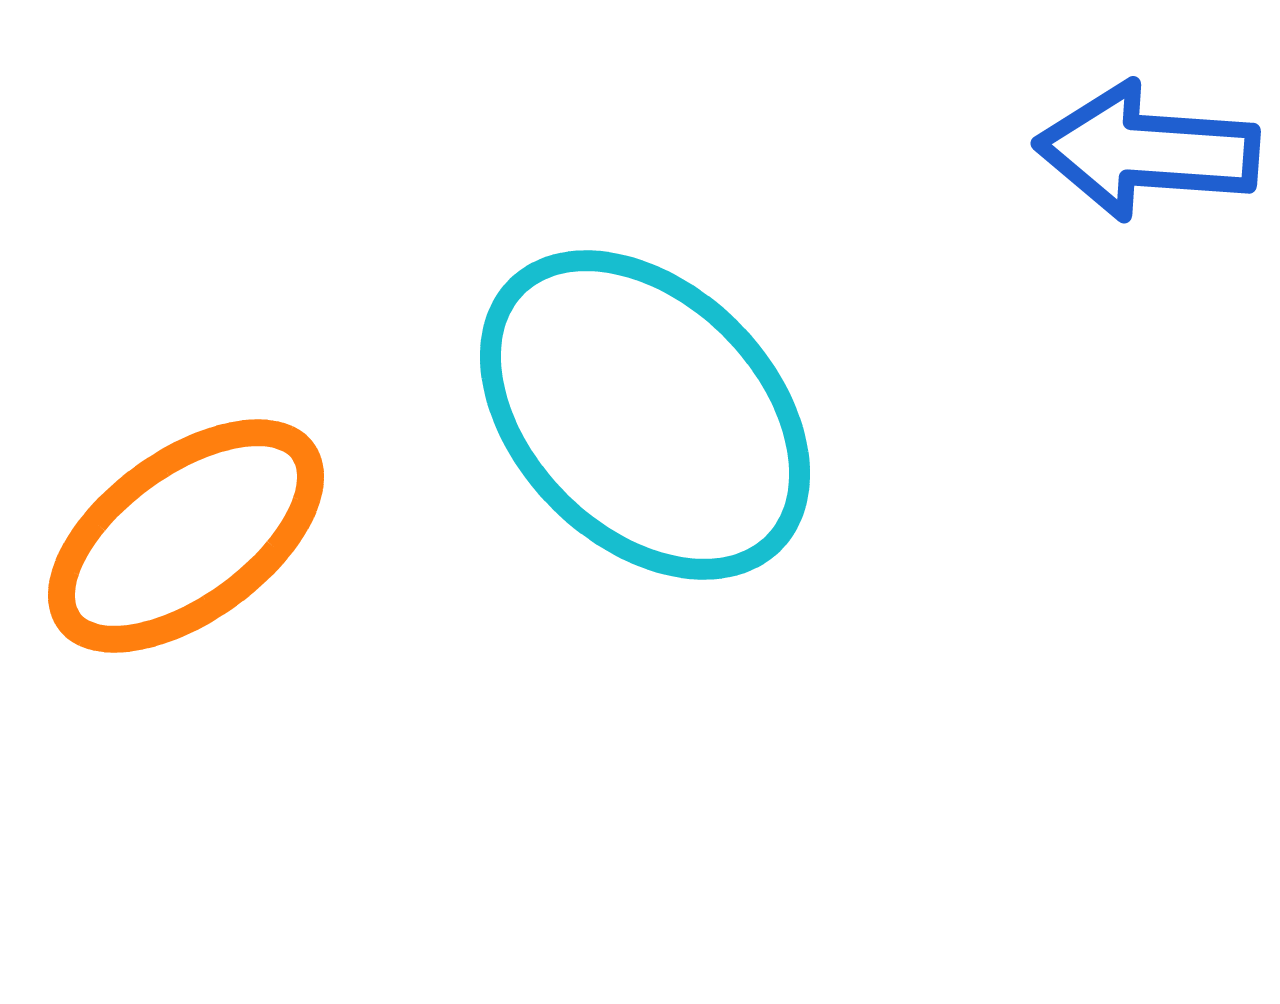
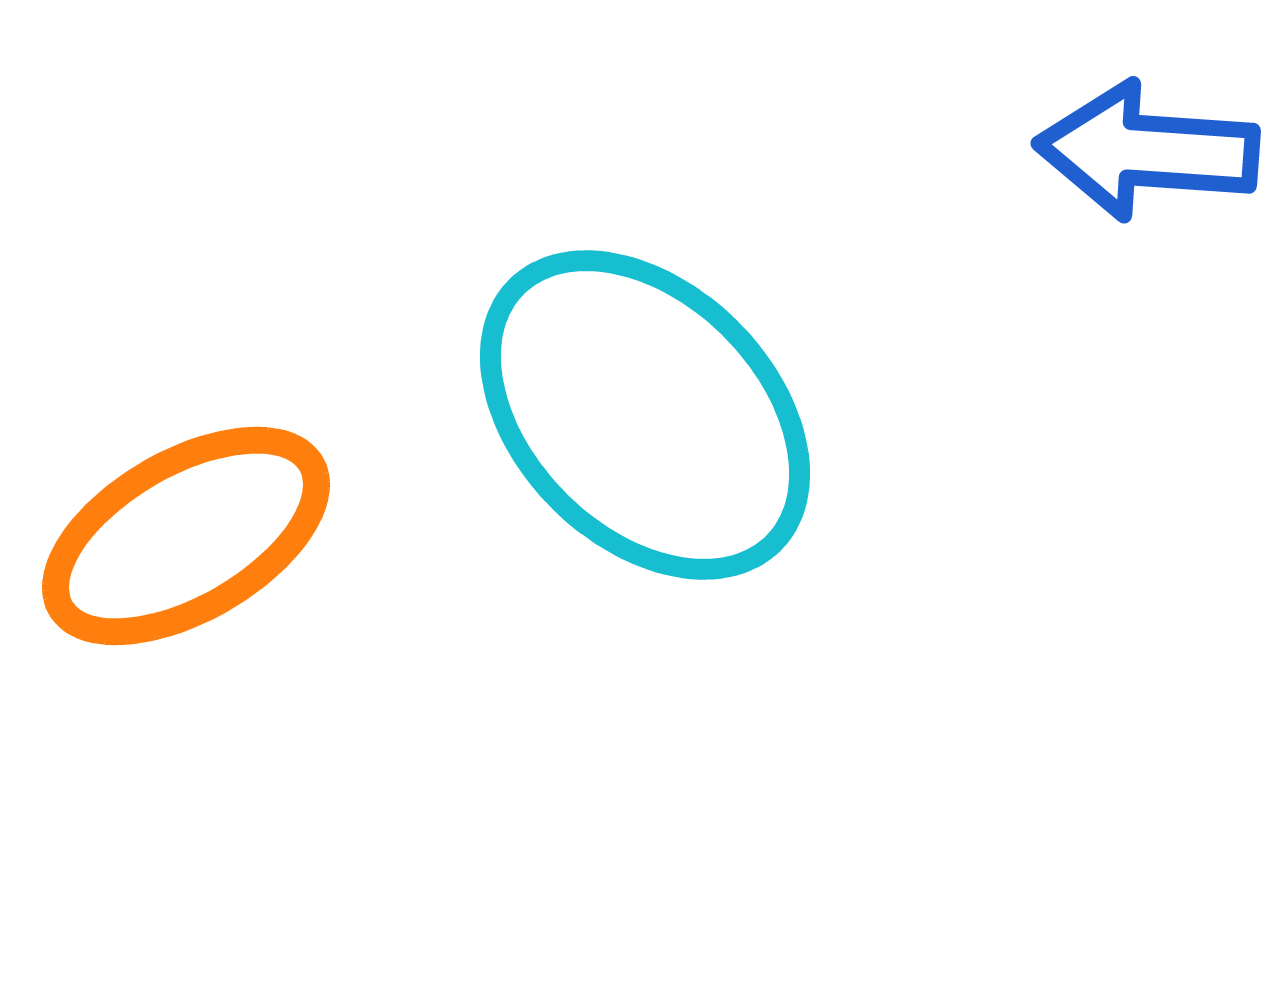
orange ellipse: rotated 6 degrees clockwise
